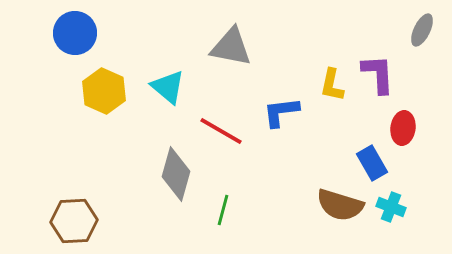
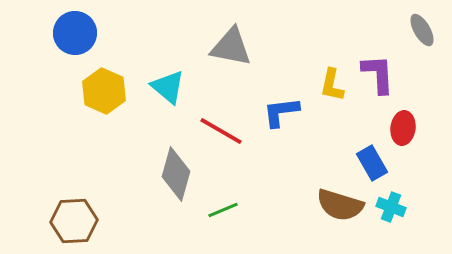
gray ellipse: rotated 56 degrees counterclockwise
green line: rotated 52 degrees clockwise
